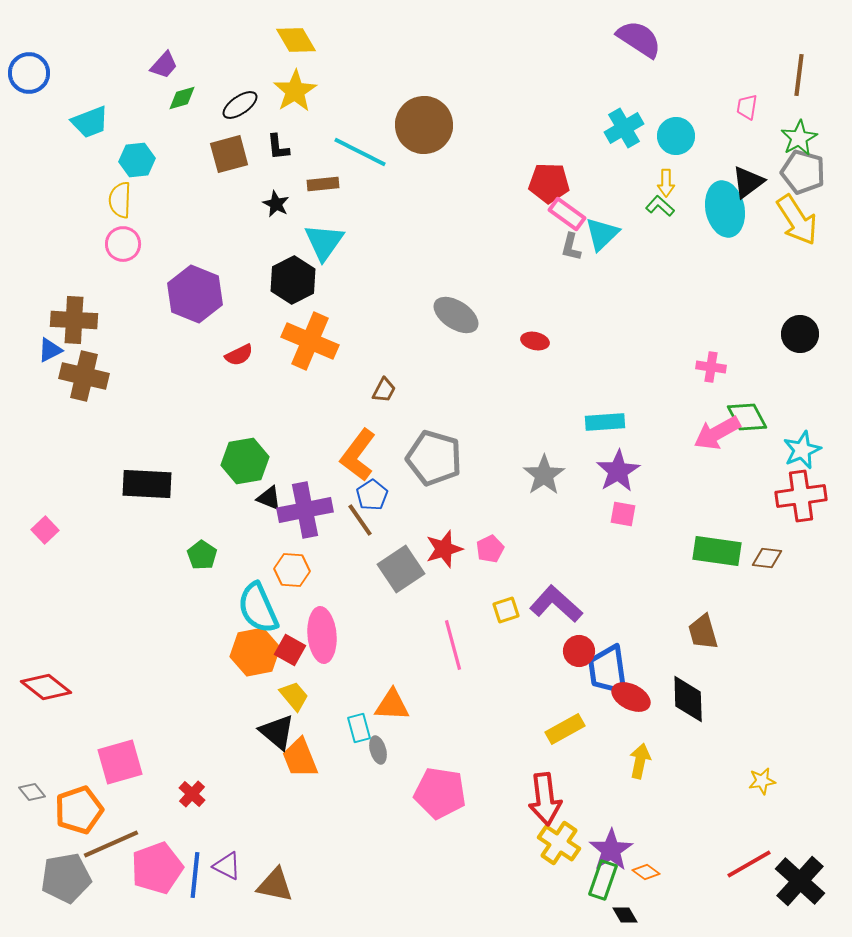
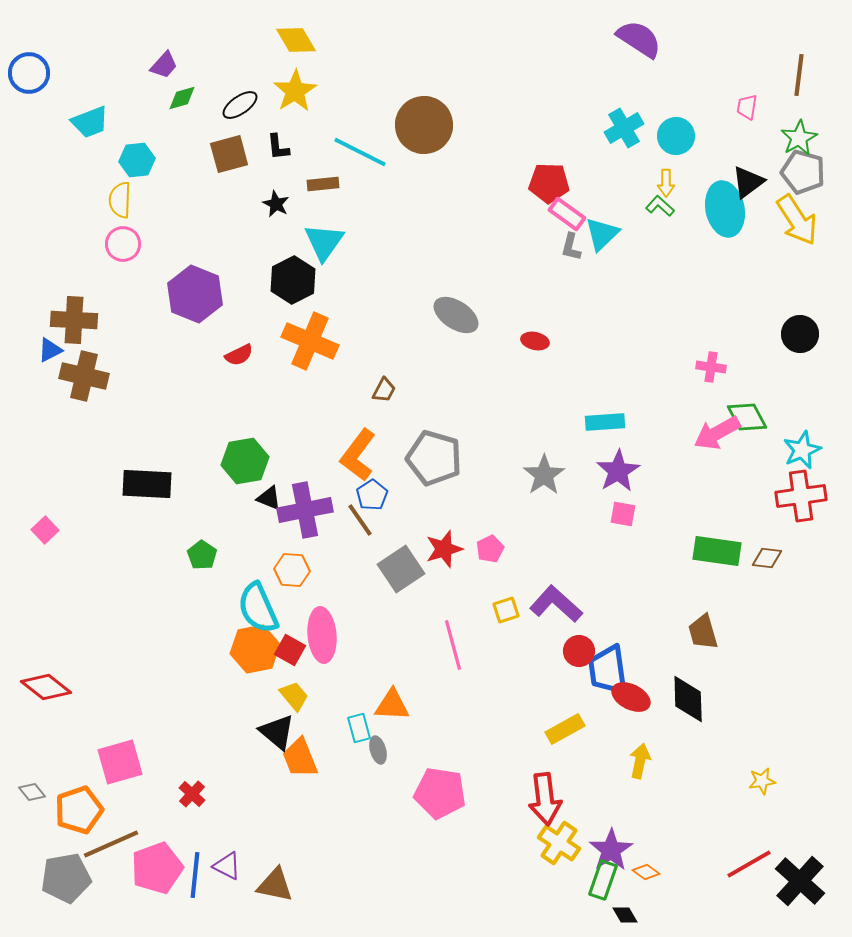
orange hexagon at (255, 652): moved 3 px up
